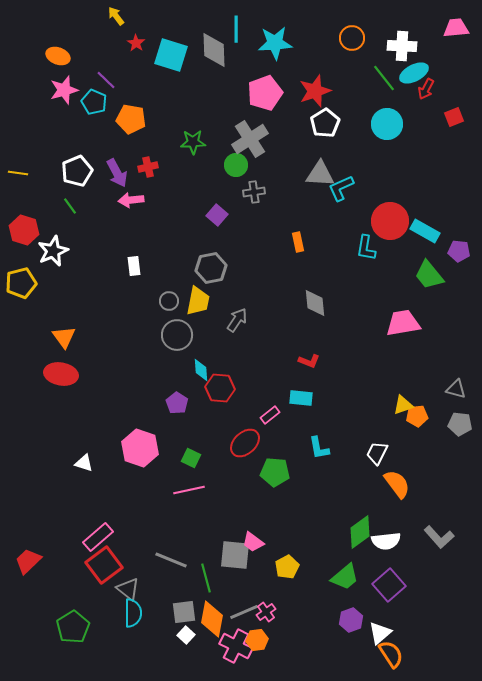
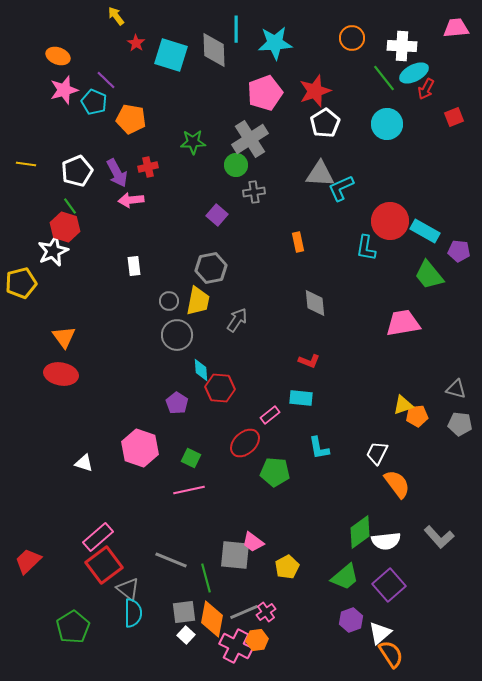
yellow line at (18, 173): moved 8 px right, 9 px up
red hexagon at (24, 230): moved 41 px right, 3 px up
